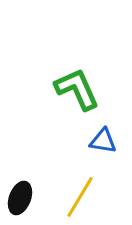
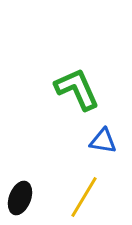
yellow line: moved 4 px right
